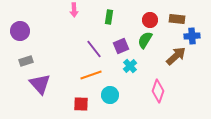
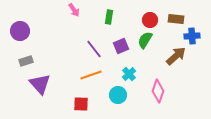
pink arrow: rotated 32 degrees counterclockwise
brown rectangle: moved 1 px left
cyan cross: moved 1 px left, 8 px down
cyan circle: moved 8 px right
